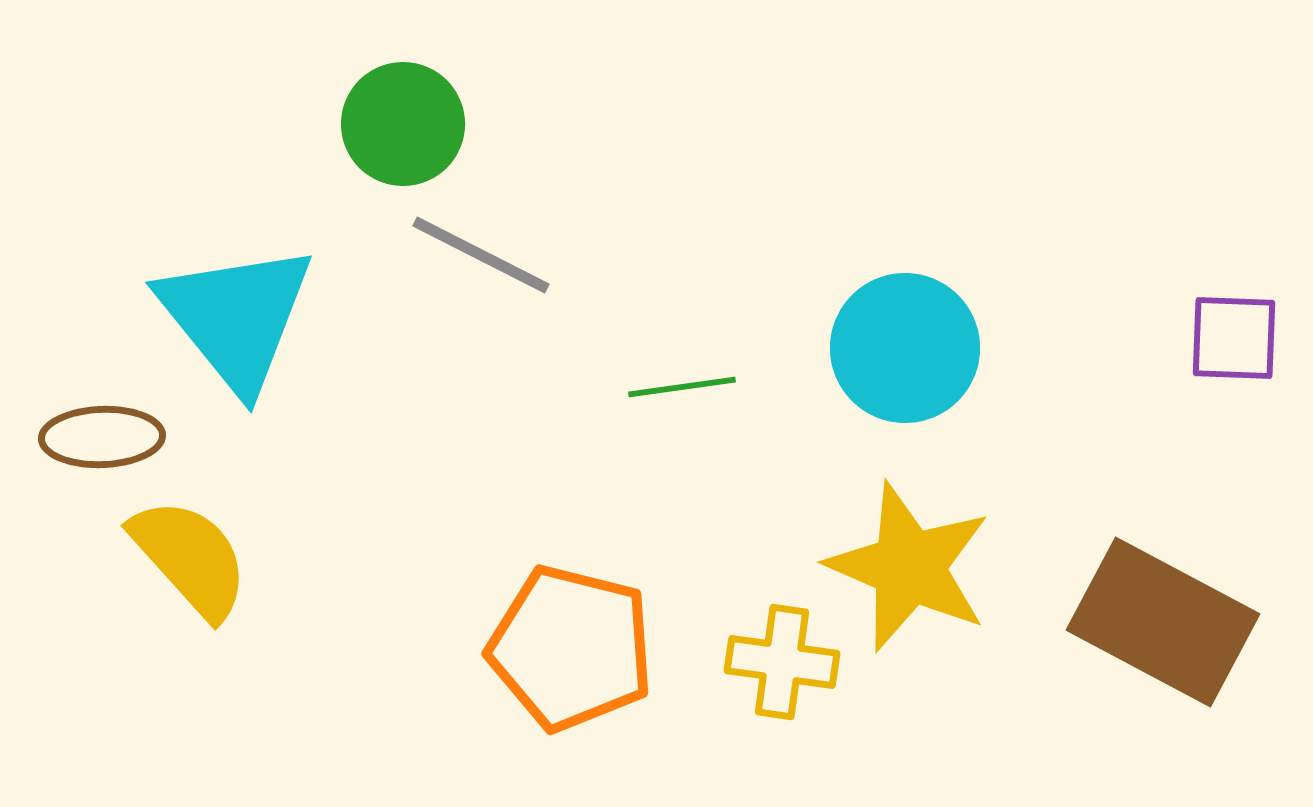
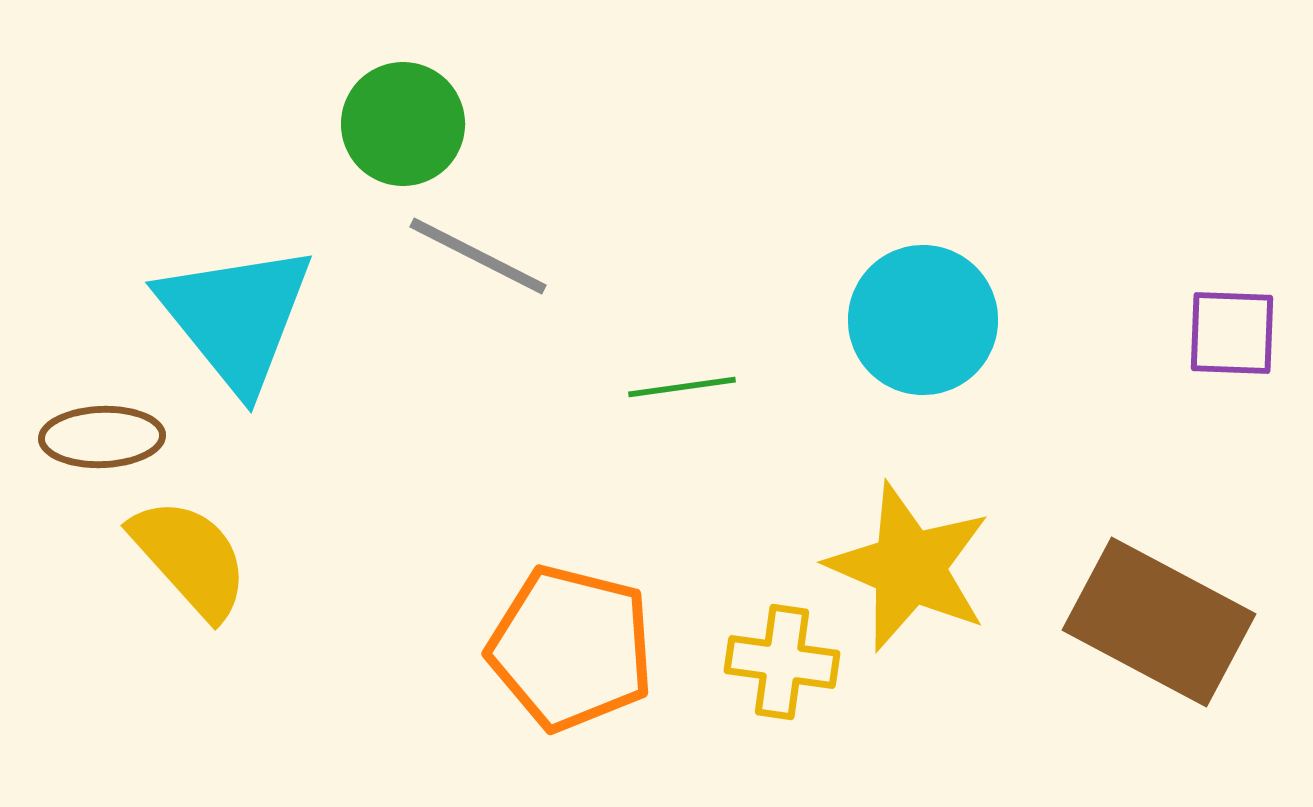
gray line: moved 3 px left, 1 px down
purple square: moved 2 px left, 5 px up
cyan circle: moved 18 px right, 28 px up
brown rectangle: moved 4 px left
